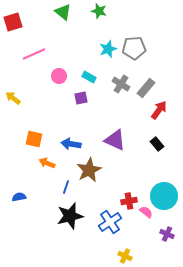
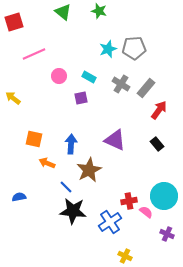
red square: moved 1 px right
blue arrow: rotated 84 degrees clockwise
blue line: rotated 64 degrees counterclockwise
black star: moved 3 px right, 5 px up; rotated 20 degrees clockwise
